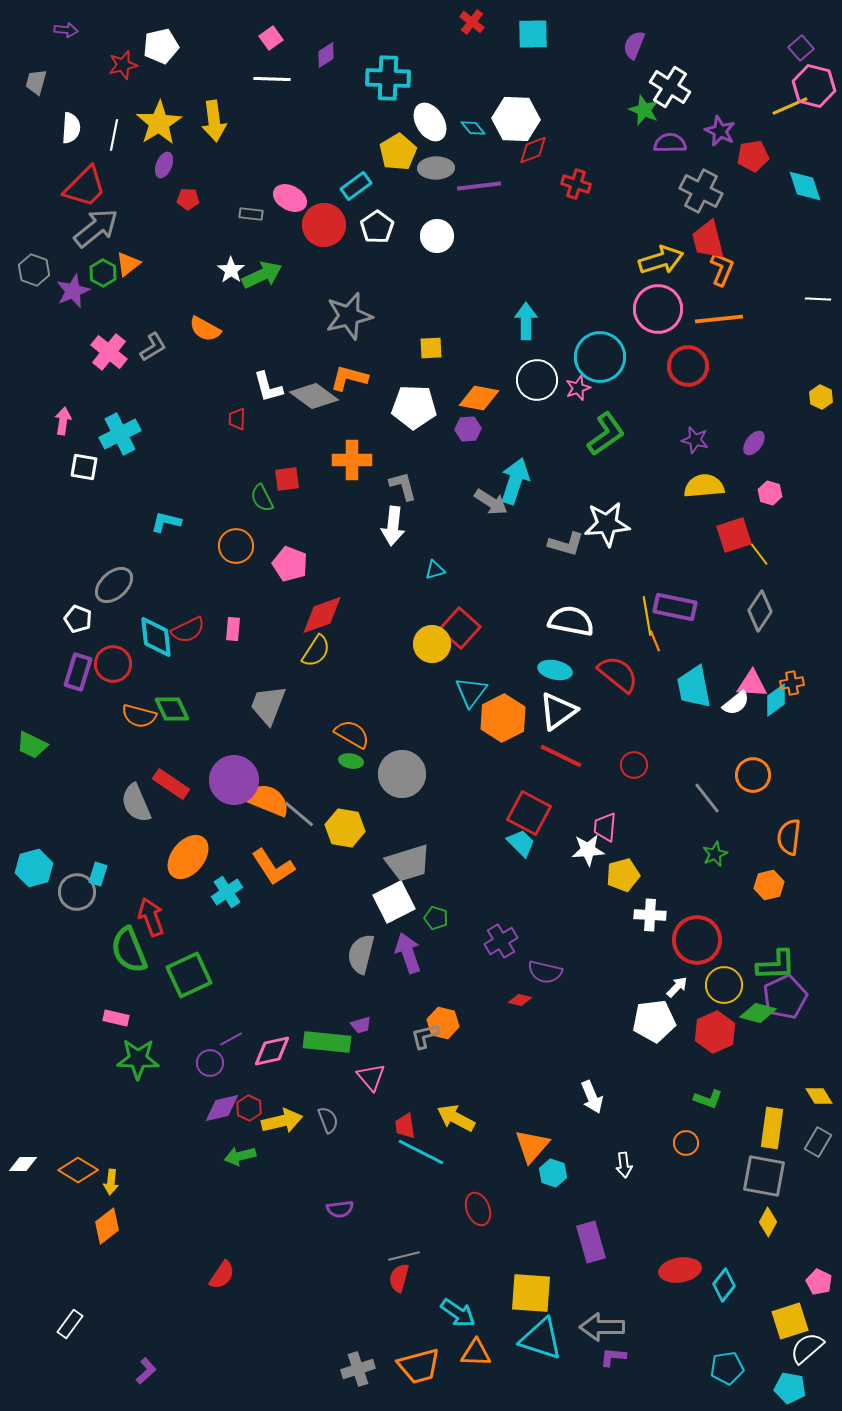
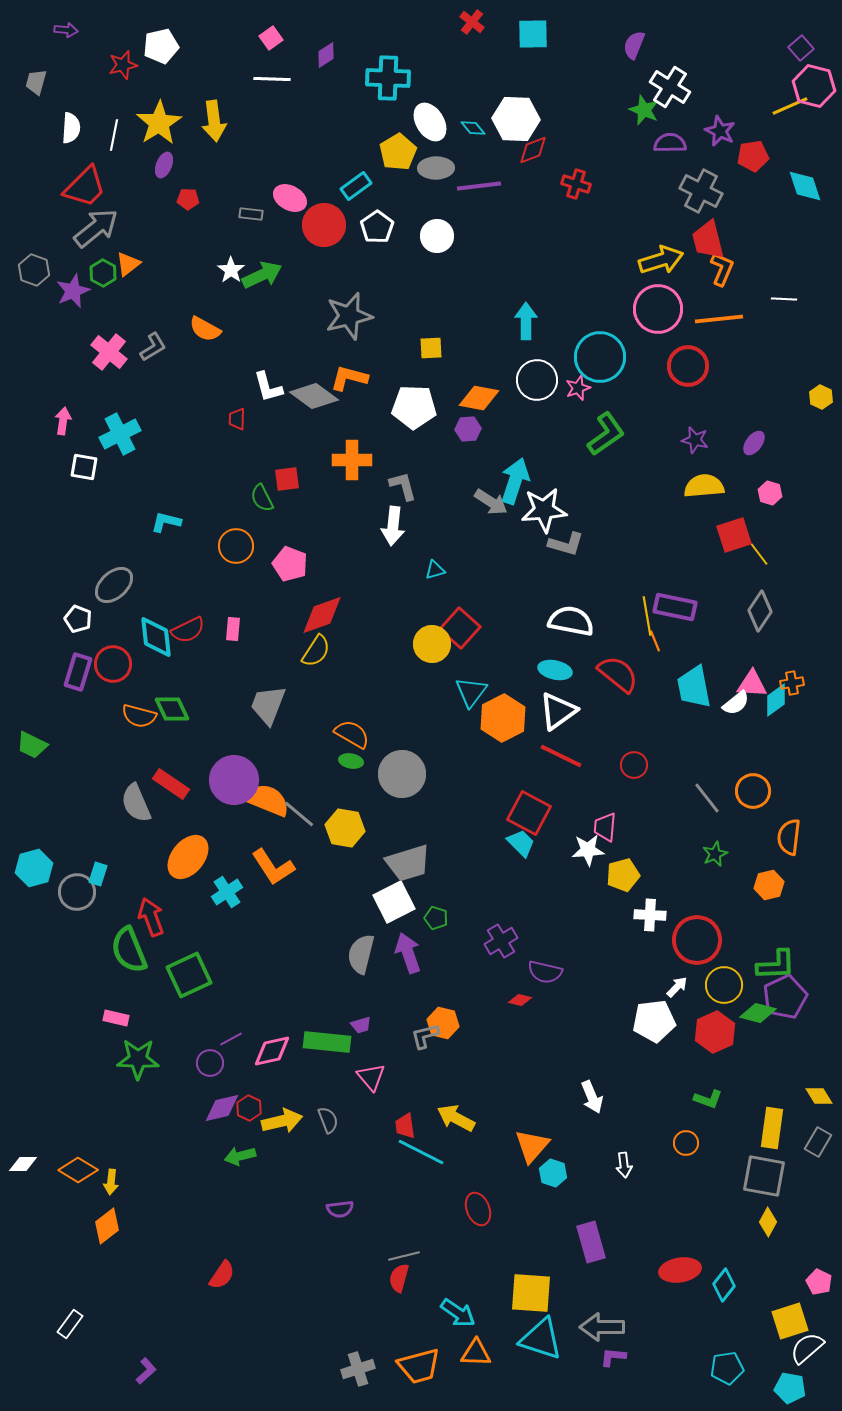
white line at (818, 299): moved 34 px left
white star at (607, 524): moved 63 px left, 14 px up
orange circle at (753, 775): moved 16 px down
